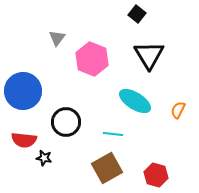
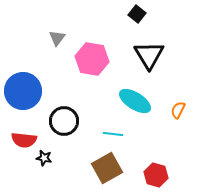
pink hexagon: rotated 12 degrees counterclockwise
black circle: moved 2 px left, 1 px up
